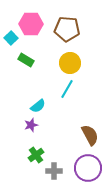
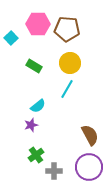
pink hexagon: moved 7 px right
green rectangle: moved 8 px right, 6 px down
purple circle: moved 1 px right, 1 px up
